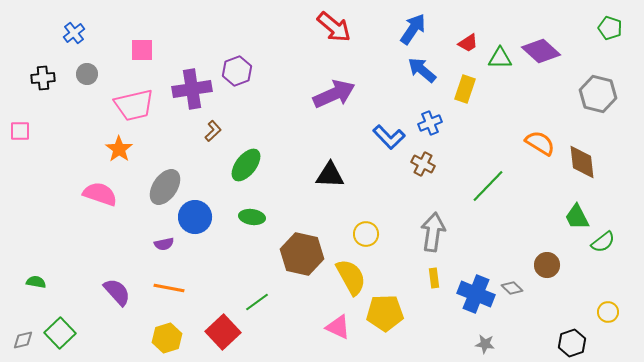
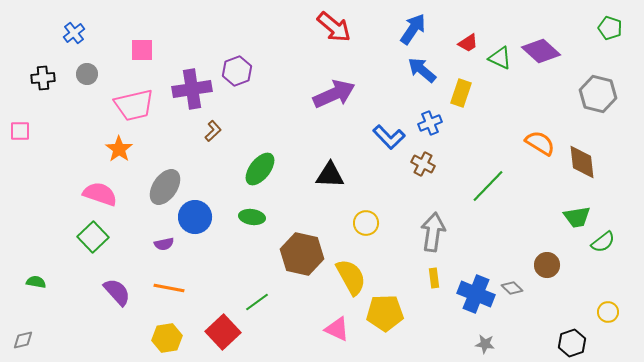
green triangle at (500, 58): rotated 25 degrees clockwise
yellow rectangle at (465, 89): moved 4 px left, 4 px down
green ellipse at (246, 165): moved 14 px right, 4 px down
green trapezoid at (577, 217): rotated 72 degrees counterclockwise
yellow circle at (366, 234): moved 11 px up
pink triangle at (338, 327): moved 1 px left, 2 px down
green square at (60, 333): moved 33 px right, 96 px up
yellow hexagon at (167, 338): rotated 8 degrees clockwise
